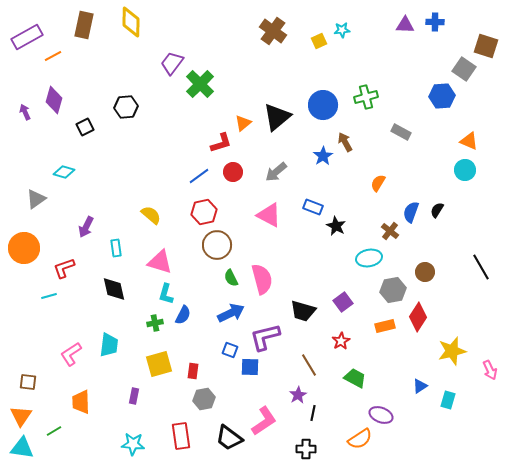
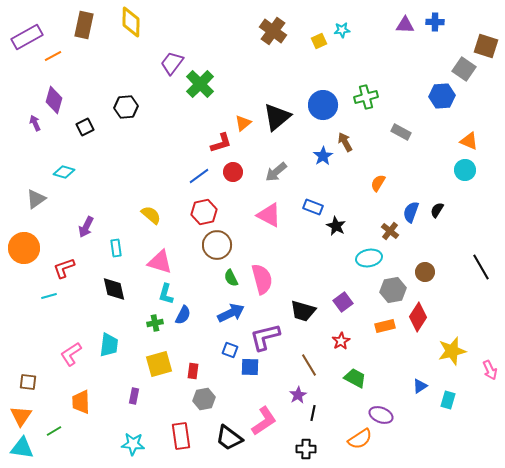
purple arrow at (25, 112): moved 10 px right, 11 px down
